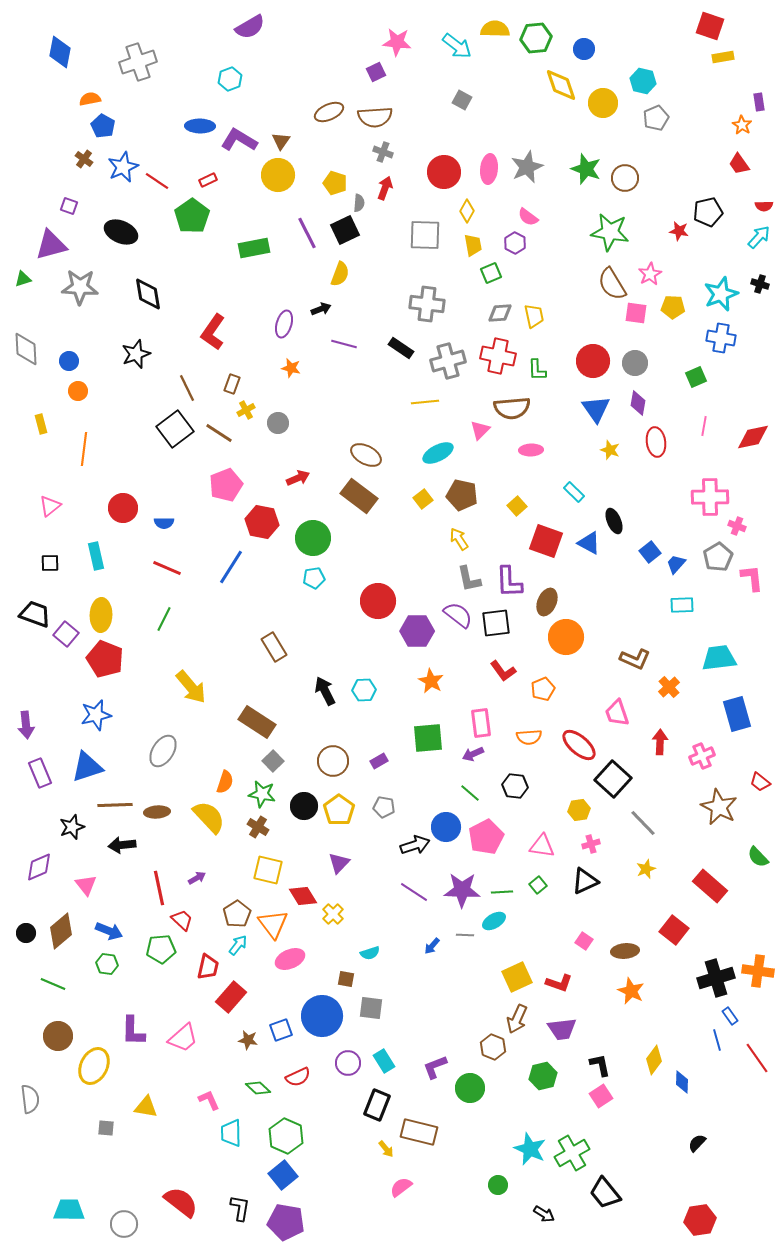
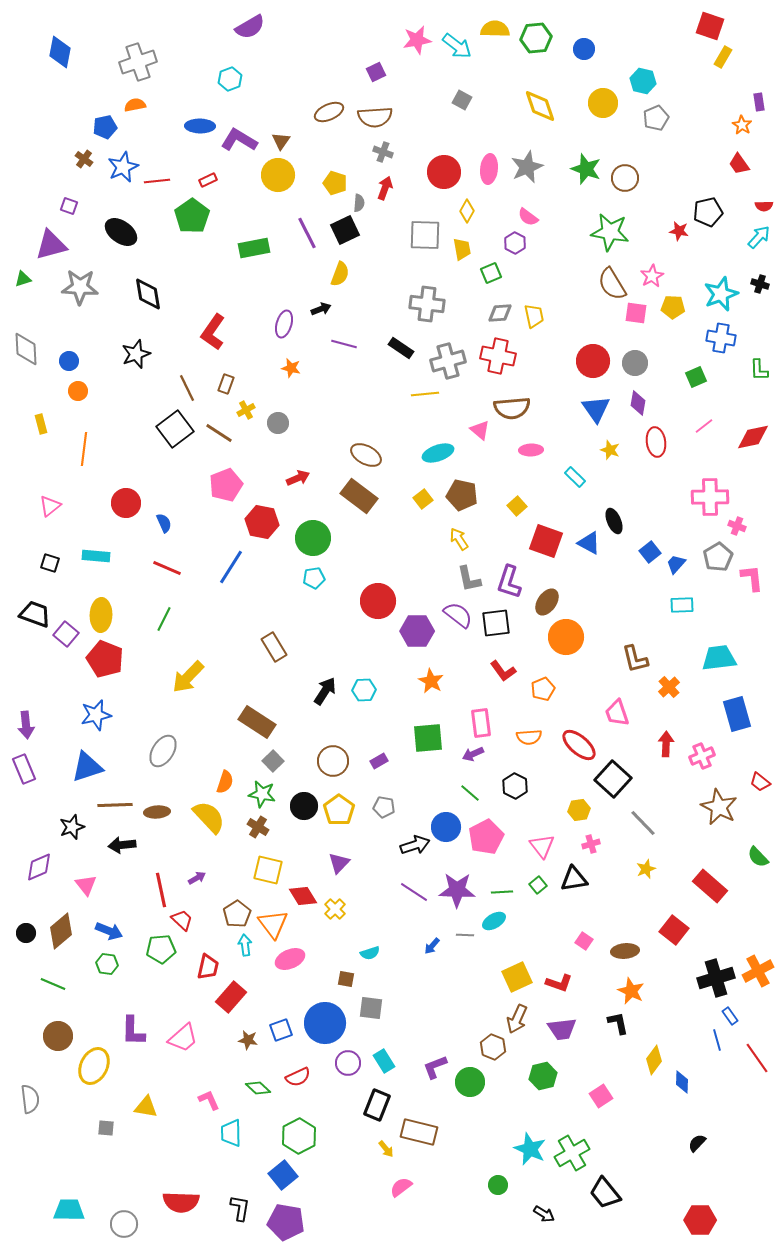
pink star at (397, 42): moved 20 px right, 2 px up; rotated 16 degrees counterclockwise
yellow rectangle at (723, 57): rotated 50 degrees counterclockwise
yellow diamond at (561, 85): moved 21 px left, 21 px down
orange semicircle at (90, 99): moved 45 px right, 6 px down
blue pentagon at (103, 126): moved 2 px right, 1 px down; rotated 30 degrees clockwise
red line at (157, 181): rotated 40 degrees counterclockwise
black ellipse at (121, 232): rotated 12 degrees clockwise
yellow trapezoid at (473, 245): moved 11 px left, 4 px down
pink star at (650, 274): moved 2 px right, 2 px down
green L-shape at (537, 370): moved 222 px right
brown rectangle at (232, 384): moved 6 px left
yellow line at (425, 402): moved 8 px up
pink line at (704, 426): rotated 42 degrees clockwise
pink triangle at (480, 430): rotated 35 degrees counterclockwise
cyan ellipse at (438, 453): rotated 8 degrees clockwise
cyan rectangle at (574, 492): moved 1 px right, 15 px up
red circle at (123, 508): moved 3 px right, 5 px up
blue semicircle at (164, 523): rotated 114 degrees counterclockwise
cyan rectangle at (96, 556): rotated 72 degrees counterclockwise
black square at (50, 563): rotated 18 degrees clockwise
purple L-shape at (509, 582): rotated 20 degrees clockwise
brown ellipse at (547, 602): rotated 12 degrees clockwise
brown L-shape at (635, 659): rotated 52 degrees clockwise
yellow arrow at (191, 687): moved 3 px left, 10 px up; rotated 84 degrees clockwise
black arrow at (325, 691): rotated 60 degrees clockwise
red arrow at (660, 742): moved 6 px right, 2 px down
purple rectangle at (40, 773): moved 16 px left, 4 px up
black hexagon at (515, 786): rotated 20 degrees clockwise
pink triangle at (542, 846): rotated 44 degrees clockwise
black triangle at (585, 881): moved 11 px left, 2 px up; rotated 16 degrees clockwise
red line at (159, 888): moved 2 px right, 2 px down
purple star at (462, 890): moved 5 px left
yellow cross at (333, 914): moved 2 px right, 5 px up
cyan arrow at (238, 945): moved 7 px right; rotated 45 degrees counterclockwise
orange cross at (758, 971): rotated 36 degrees counterclockwise
blue circle at (322, 1016): moved 3 px right, 7 px down
black L-shape at (600, 1065): moved 18 px right, 42 px up
green circle at (470, 1088): moved 6 px up
green hexagon at (286, 1136): moved 13 px right; rotated 8 degrees clockwise
red semicircle at (181, 1202): rotated 144 degrees clockwise
red hexagon at (700, 1220): rotated 8 degrees clockwise
